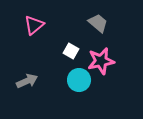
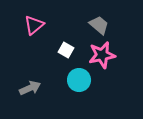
gray trapezoid: moved 1 px right, 2 px down
white square: moved 5 px left, 1 px up
pink star: moved 1 px right, 6 px up
gray arrow: moved 3 px right, 7 px down
